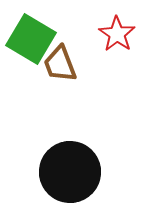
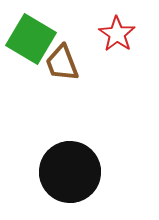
brown trapezoid: moved 2 px right, 1 px up
